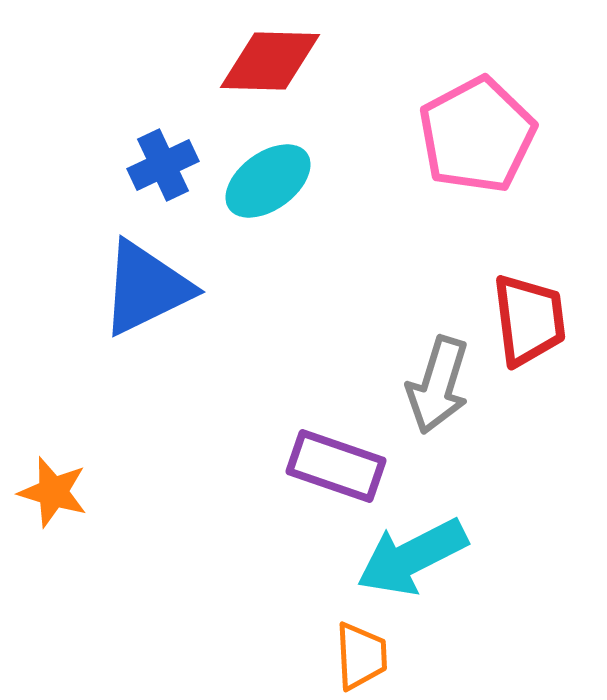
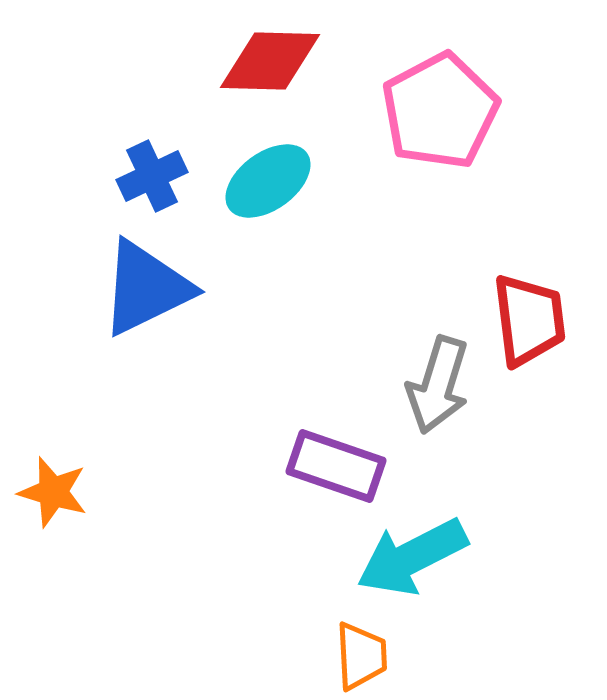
pink pentagon: moved 37 px left, 24 px up
blue cross: moved 11 px left, 11 px down
